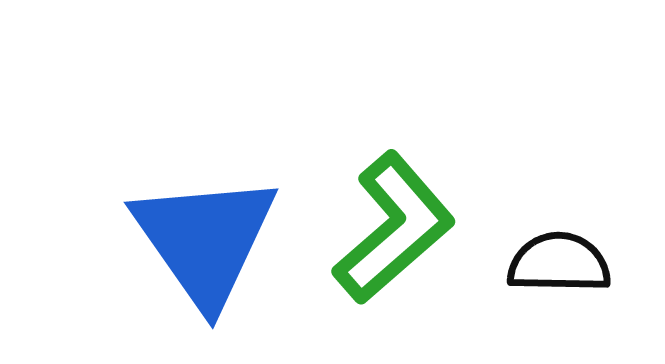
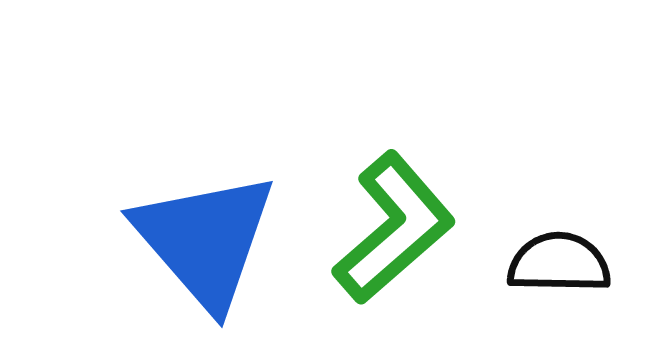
blue triangle: rotated 6 degrees counterclockwise
